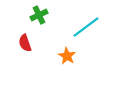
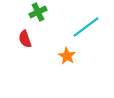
green cross: moved 1 px left, 3 px up
red semicircle: moved 4 px up
